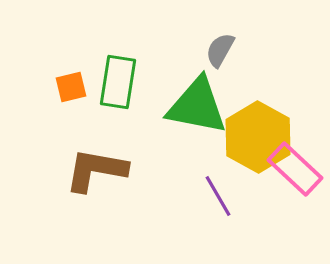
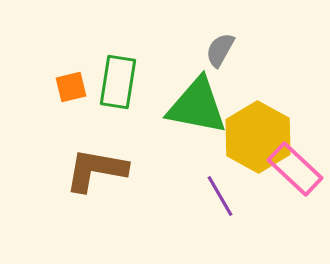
purple line: moved 2 px right
